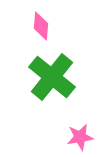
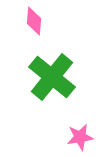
pink diamond: moved 7 px left, 5 px up
